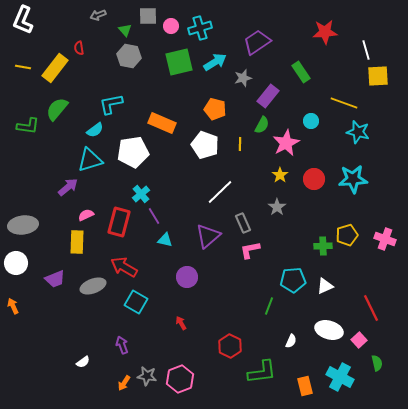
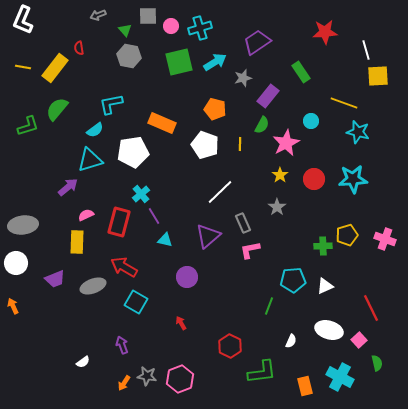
green L-shape at (28, 126): rotated 25 degrees counterclockwise
